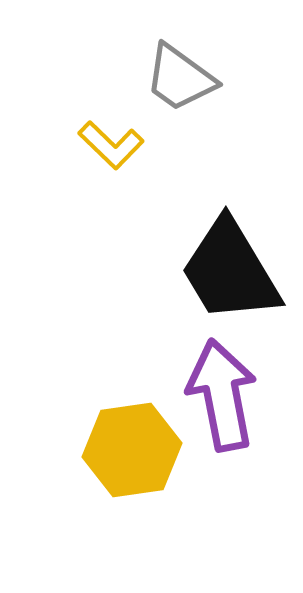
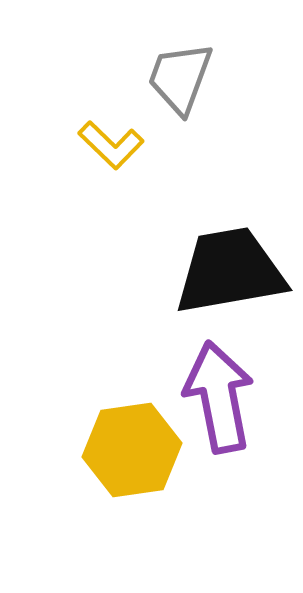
gray trapezoid: rotated 74 degrees clockwise
black trapezoid: rotated 111 degrees clockwise
purple arrow: moved 3 px left, 2 px down
